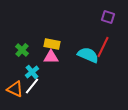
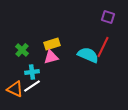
yellow rectangle: rotated 28 degrees counterclockwise
pink triangle: rotated 14 degrees counterclockwise
cyan cross: rotated 32 degrees clockwise
white line: rotated 18 degrees clockwise
